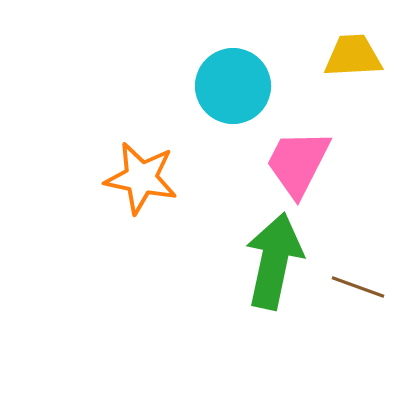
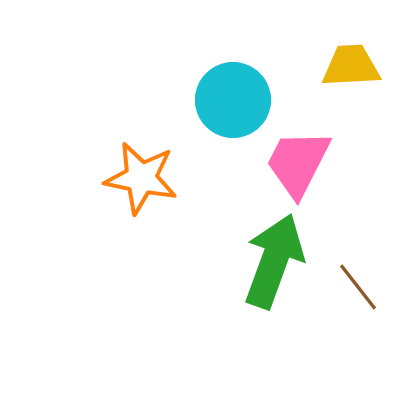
yellow trapezoid: moved 2 px left, 10 px down
cyan circle: moved 14 px down
green arrow: rotated 8 degrees clockwise
brown line: rotated 32 degrees clockwise
